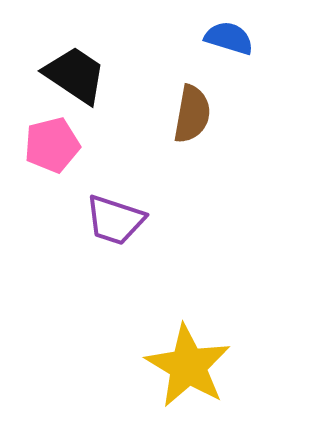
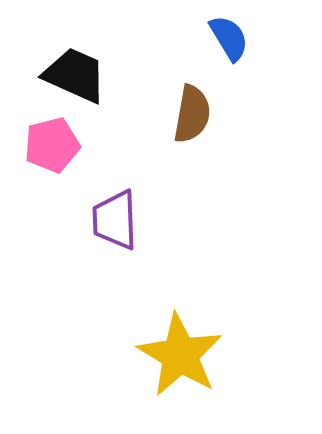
blue semicircle: rotated 42 degrees clockwise
black trapezoid: rotated 10 degrees counterclockwise
purple trapezoid: rotated 70 degrees clockwise
yellow star: moved 8 px left, 11 px up
